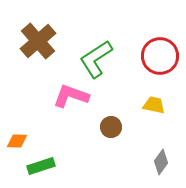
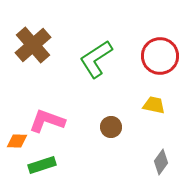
brown cross: moved 5 px left, 4 px down
pink L-shape: moved 24 px left, 25 px down
green rectangle: moved 1 px right, 1 px up
